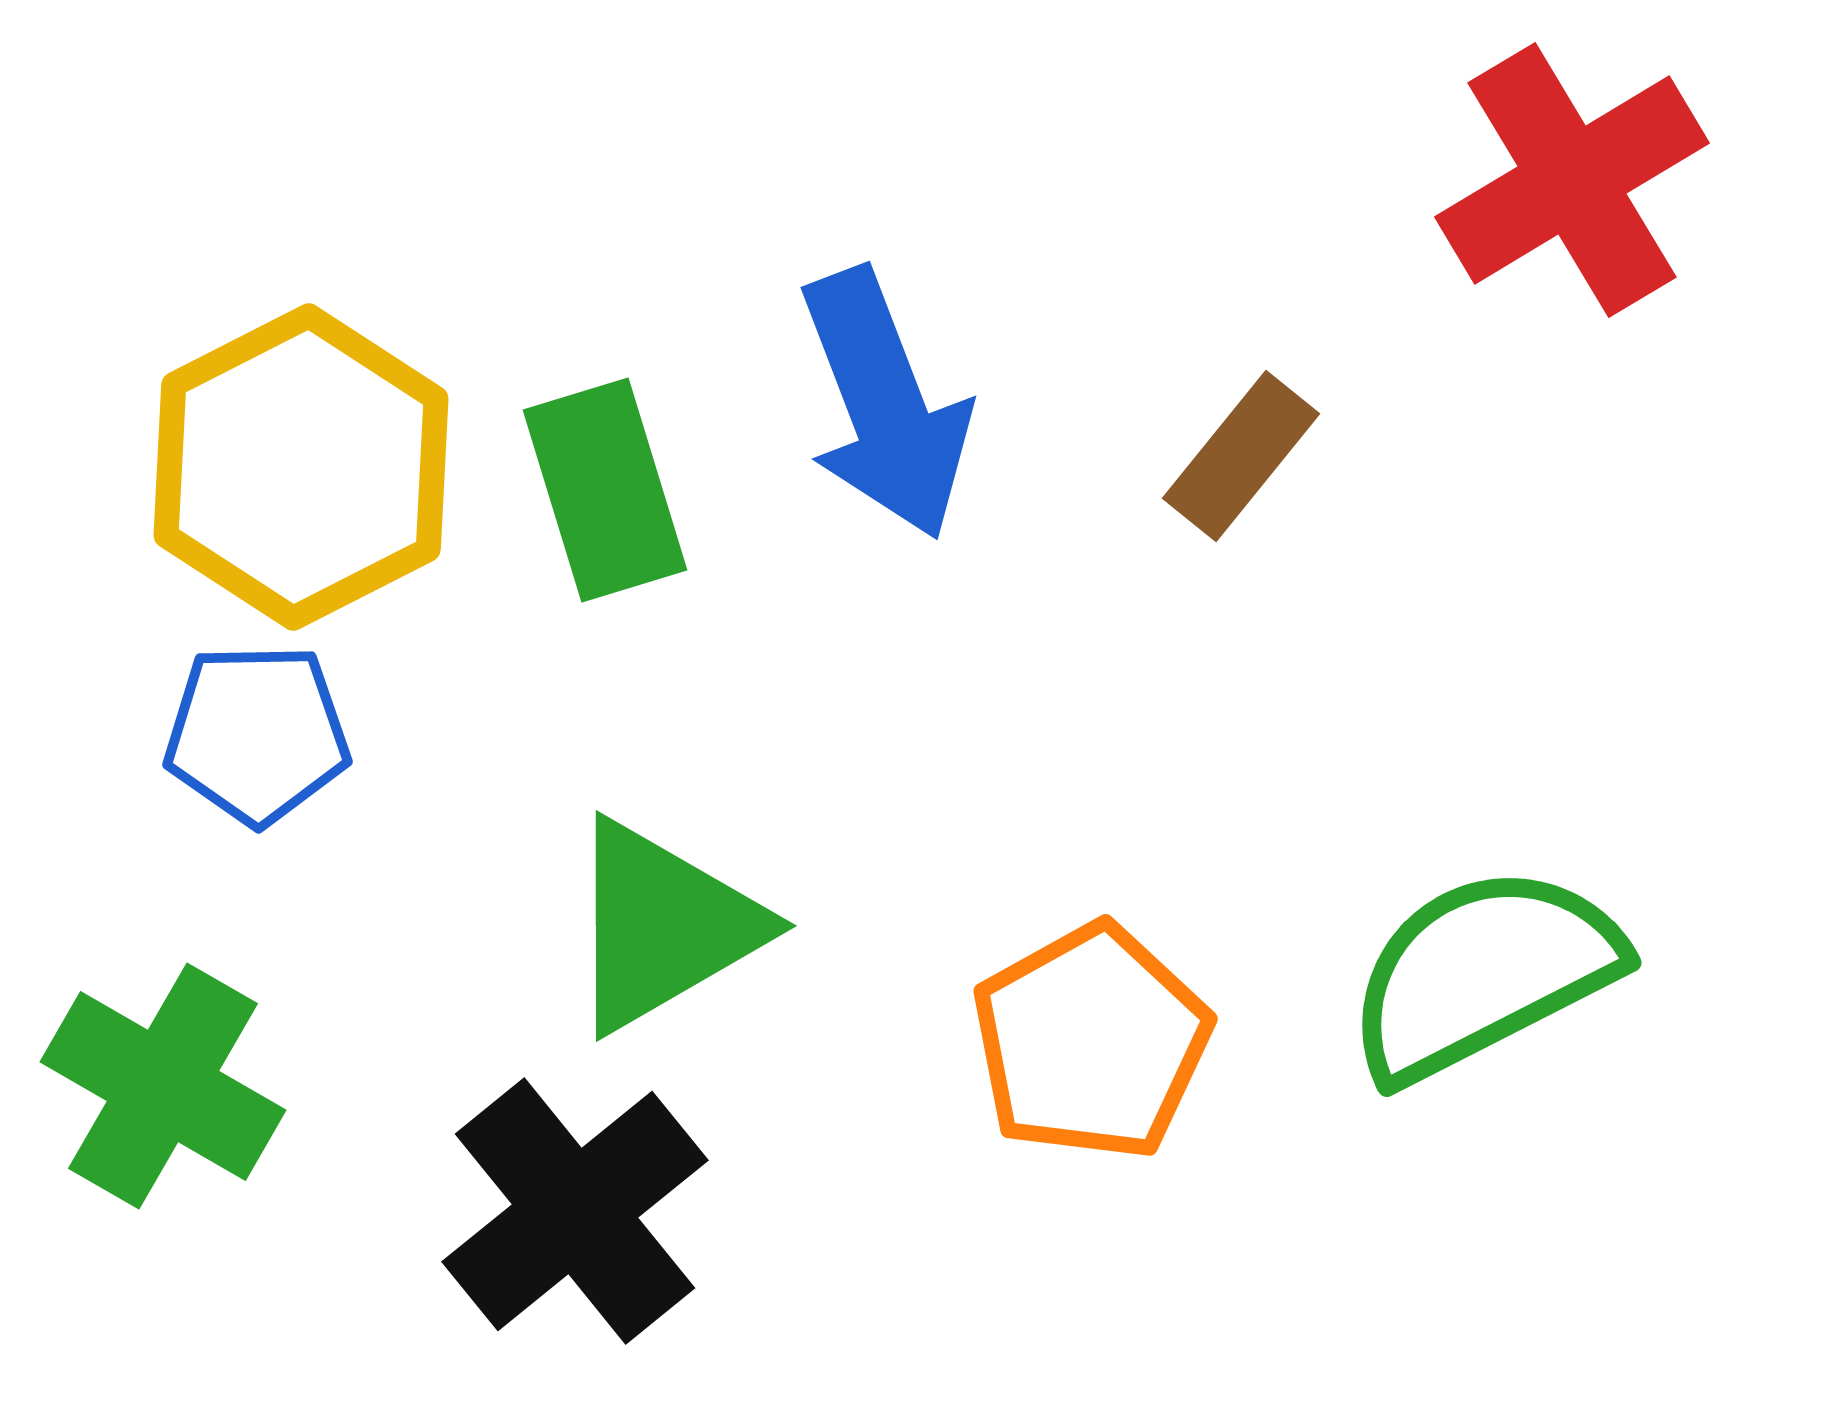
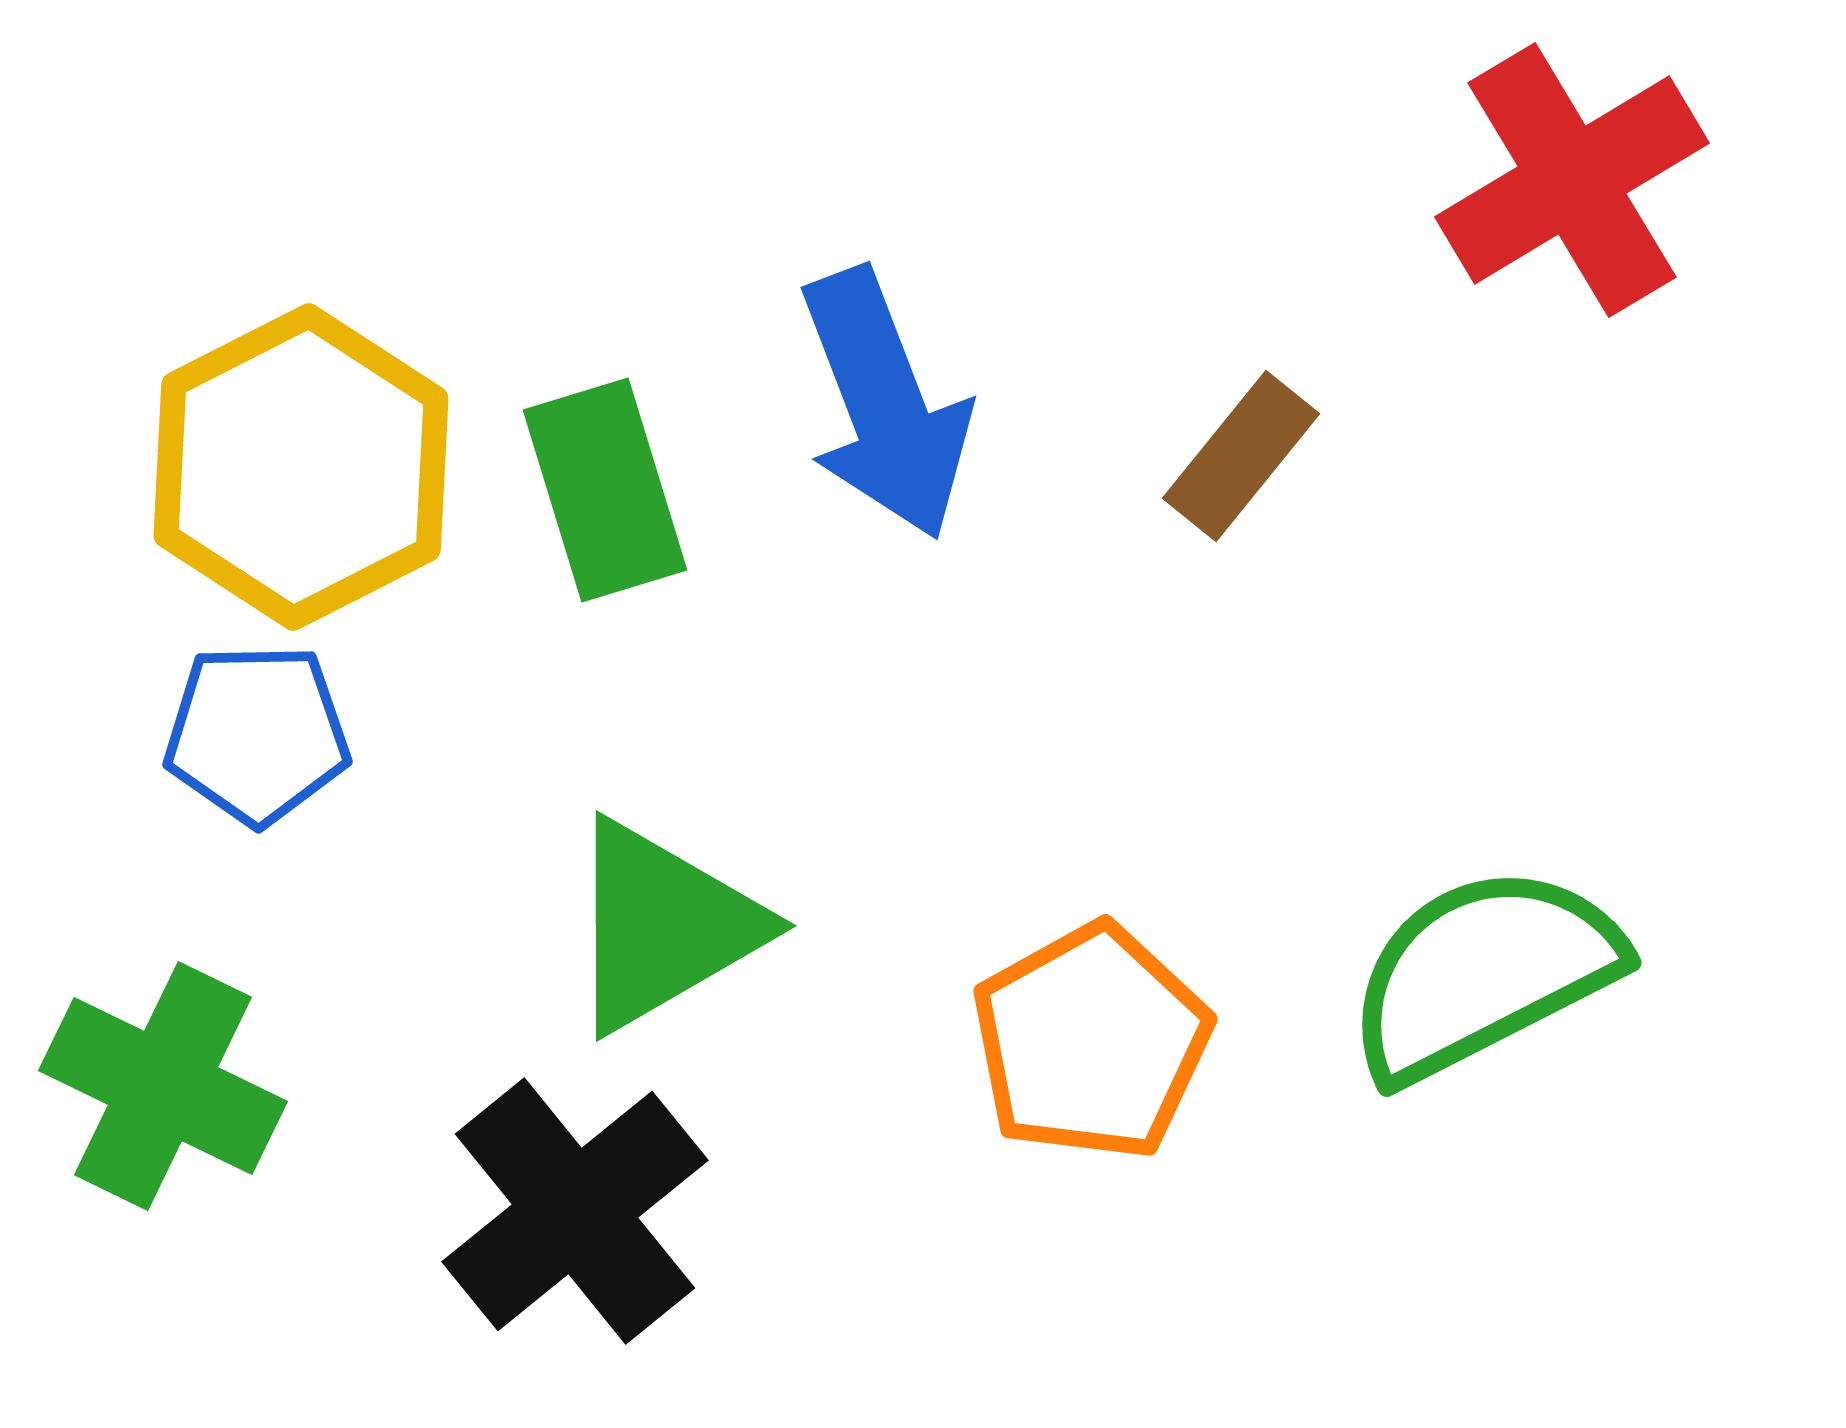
green cross: rotated 4 degrees counterclockwise
